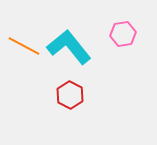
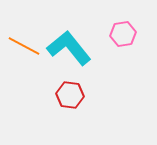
cyan L-shape: moved 1 px down
red hexagon: rotated 20 degrees counterclockwise
